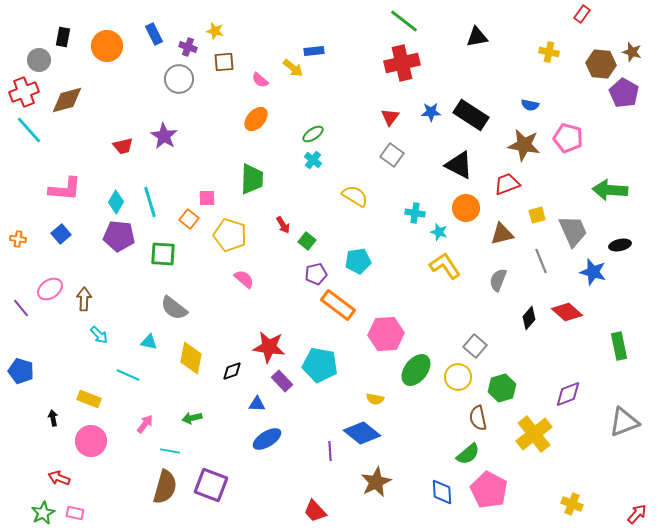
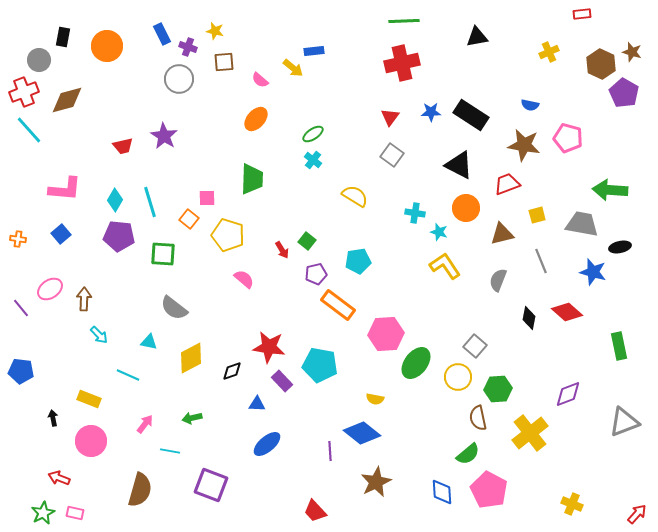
red rectangle at (582, 14): rotated 48 degrees clockwise
green line at (404, 21): rotated 40 degrees counterclockwise
blue rectangle at (154, 34): moved 8 px right
yellow cross at (549, 52): rotated 36 degrees counterclockwise
brown hexagon at (601, 64): rotated 20 degrees clockwise
cyan diamond at (116, 202): moved 1 px left, 2 px up
red arrow at (283, 225): moved 1 px left, 25 px down
gray trapezoid at (573, 231): moved 9 px right, 7 px up; rotated 56 degrees counterclockwise
yellow pentagon at (230, 235): moved 2 px left
black ellipse at (620, 245): moved 2 px down
black diamond at (529, 318): rotated 30 degrees counterclockwise
yellow diamond at (191, 358): rotated 52 degrees clockwise
green ellipse at (416, 370): moved 7 px up
blue pentagon at (21, 371): rotated 10 degrees counterclockwise
green hexagon at (502, 388): moved 4 px left, 1 px down; rotated 12 degrees clockwise
yellow cross at (534, 434): moved 4 px left, 1 px up
blue ellipse at (267, 439): moved 5 px down; rotated 8 degrees counterclockwise
brown semicircle at (165, 487): moved 25 px left, 3 px down
